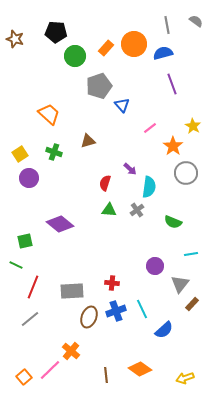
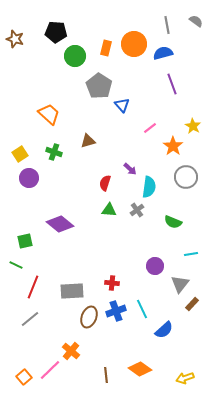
orange rectangle at (106, 48): rotated 28 degrees counterclockwise
gray pentagon at (99, 86): rotated 20 degrees counterclockwise
gray circle at (186, 173): moved 4 px down
